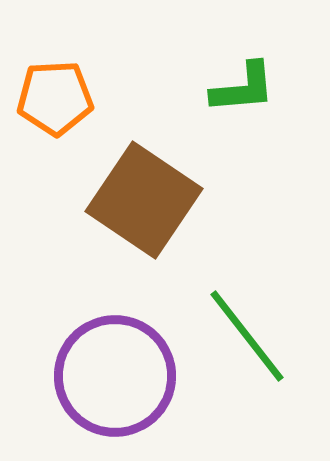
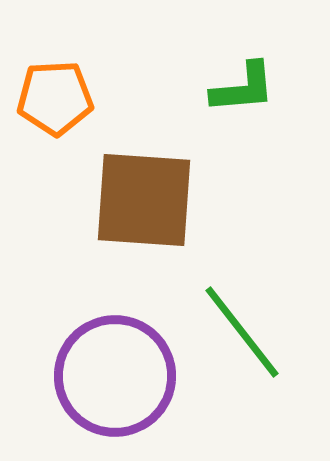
brown square: rotated 30 degrees counterclockwise
green line: moved 5 px left, 4 px up
